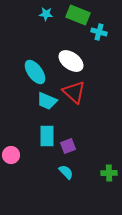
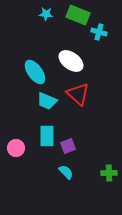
red triangle: moved 4 px right, 2 px down
pink circle: moved 5 px right, 7 px up
